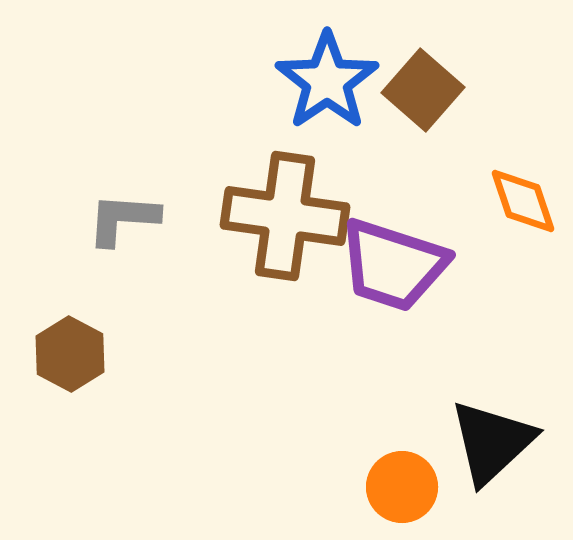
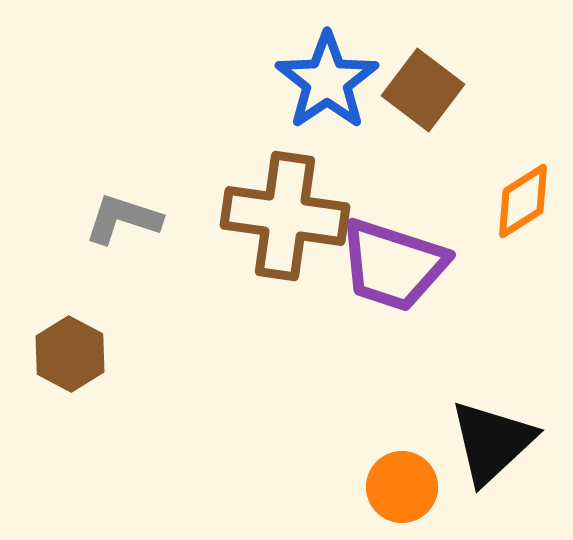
brown square: rotated 4 degrees counterclockwise
orange diamond: rotated 76 degrees clockwise
gray L-shape: rotated 14 degrees clockwise
